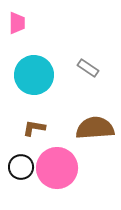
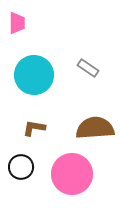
pink circle: moved 15 px right, 6 px down
